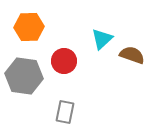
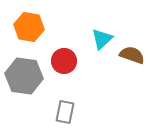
orange hexagon: rotated 12 degrees clockwise
